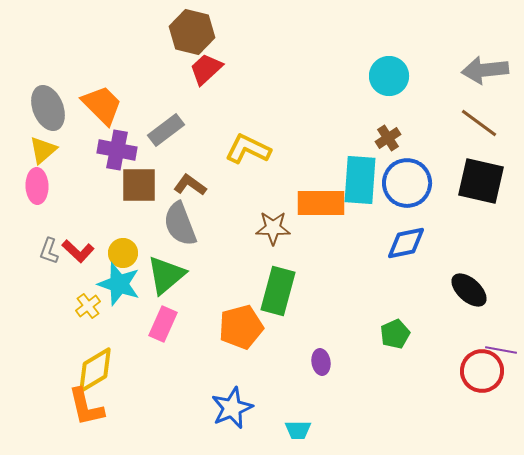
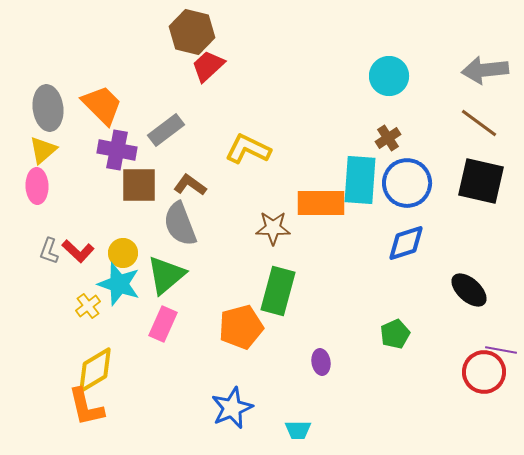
red trapezoid: moved 2 px right, 3 px up
gray ellipse: rotated 15 degrees clockwise
blue diamond: rotated 6 degrees counterclockwise
red circle: moved 2 px right, 1 px down
